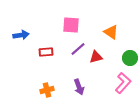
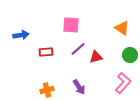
orange triangle: moved 11 px right, 4 px up
green circle: moved 3 px up
purple arrow: rotated 14 degrees counterclockwise
